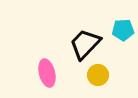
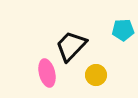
black trapezoid: moved 14 px left, 2 px down
yellow circle: moved 2 px left
